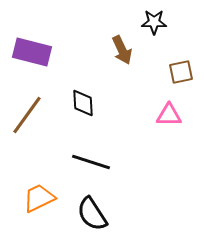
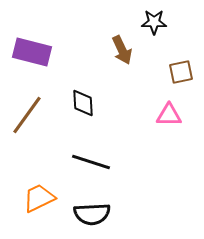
black semicircle: rotated 60 degrees counterclockwise
